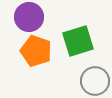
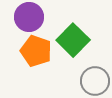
green square: moved 5 px left, 1 px up; rotated 28 degrees counterclockwise
